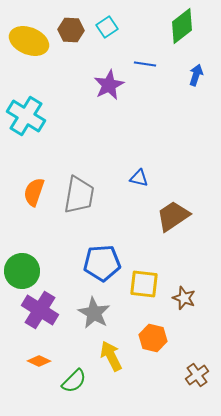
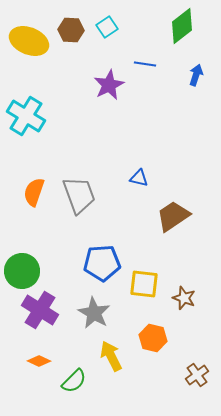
gray trapezoid: rotated 30 degrees counterclockwise
